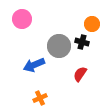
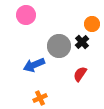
pink circle: moved 4 px right, 4 px up
black cross: rotated 32 degrees clockwise
